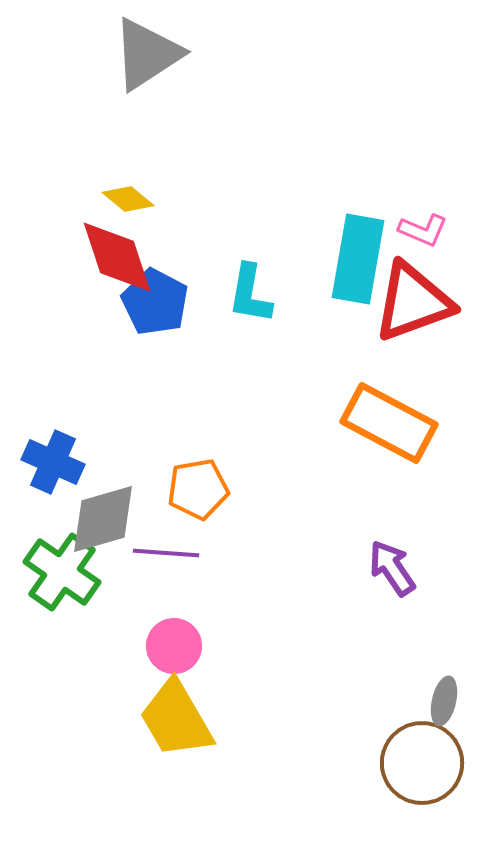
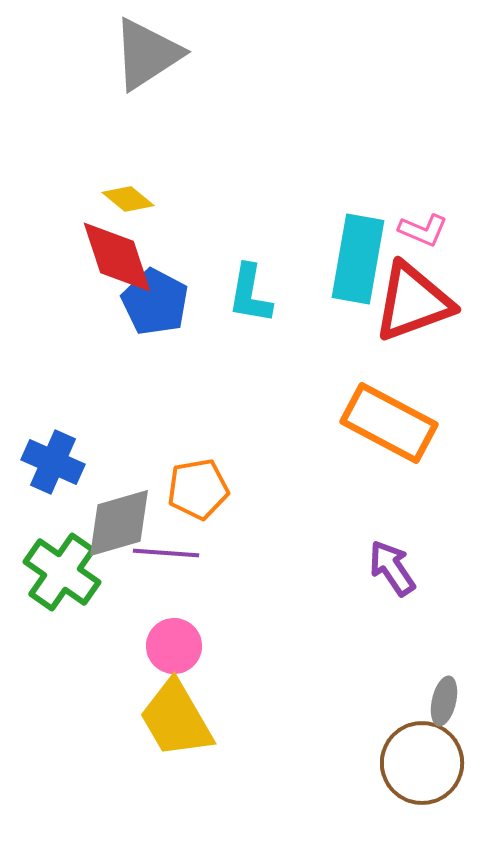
gray diamond: moved 16 px right, 4 px down
